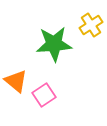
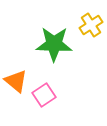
green star: rotated 6 degrees clockwise
